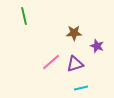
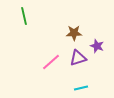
purple triangle: moved 3 px right, 6 px up
